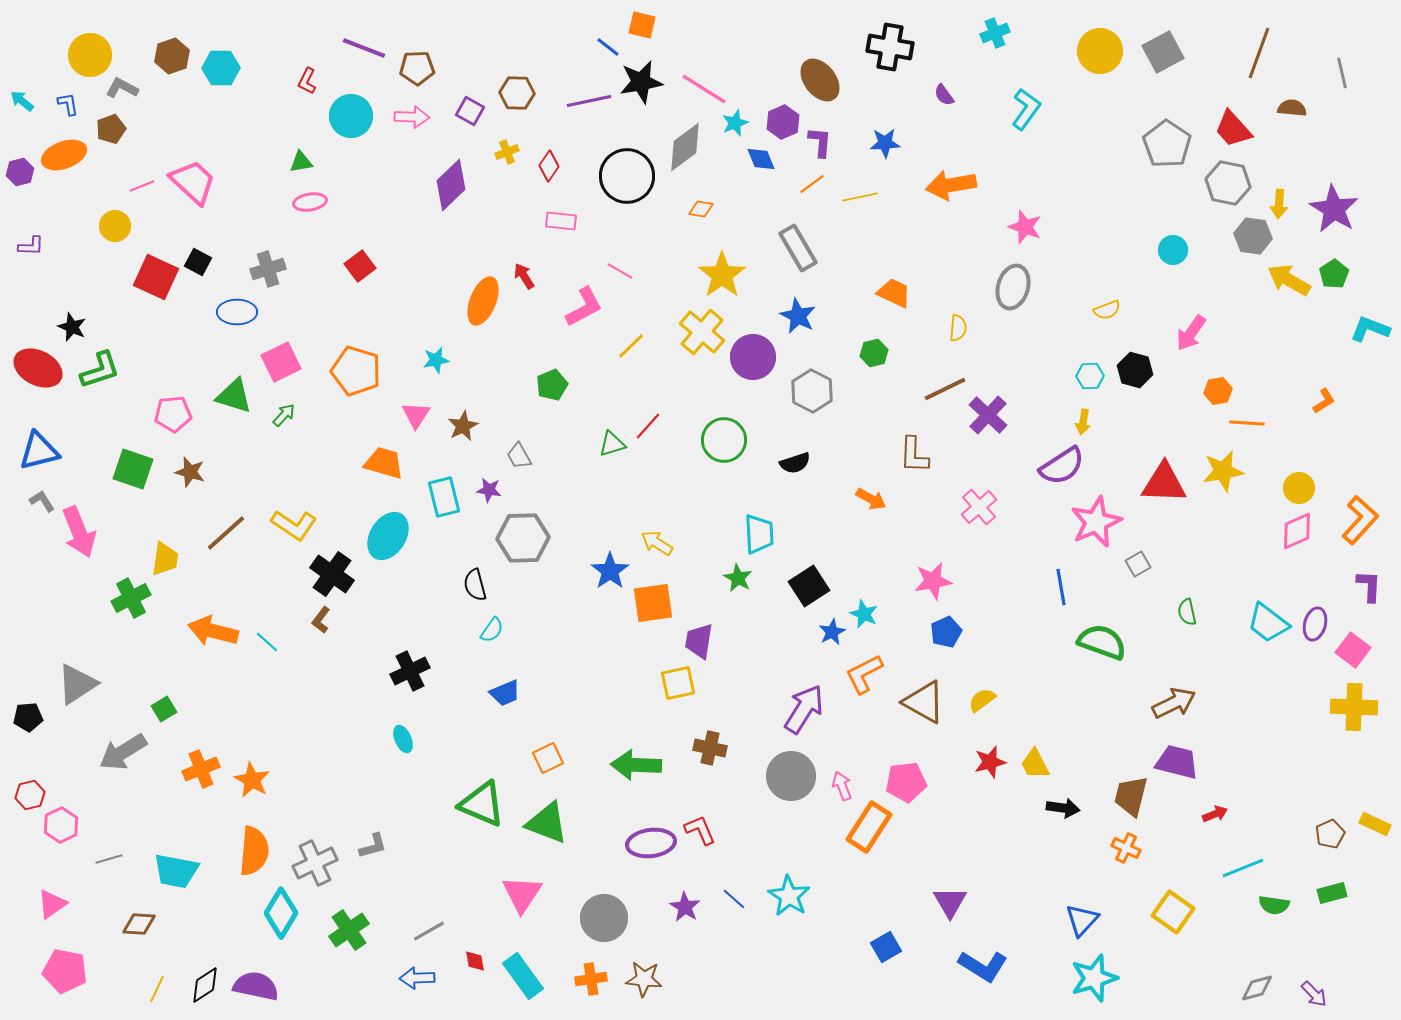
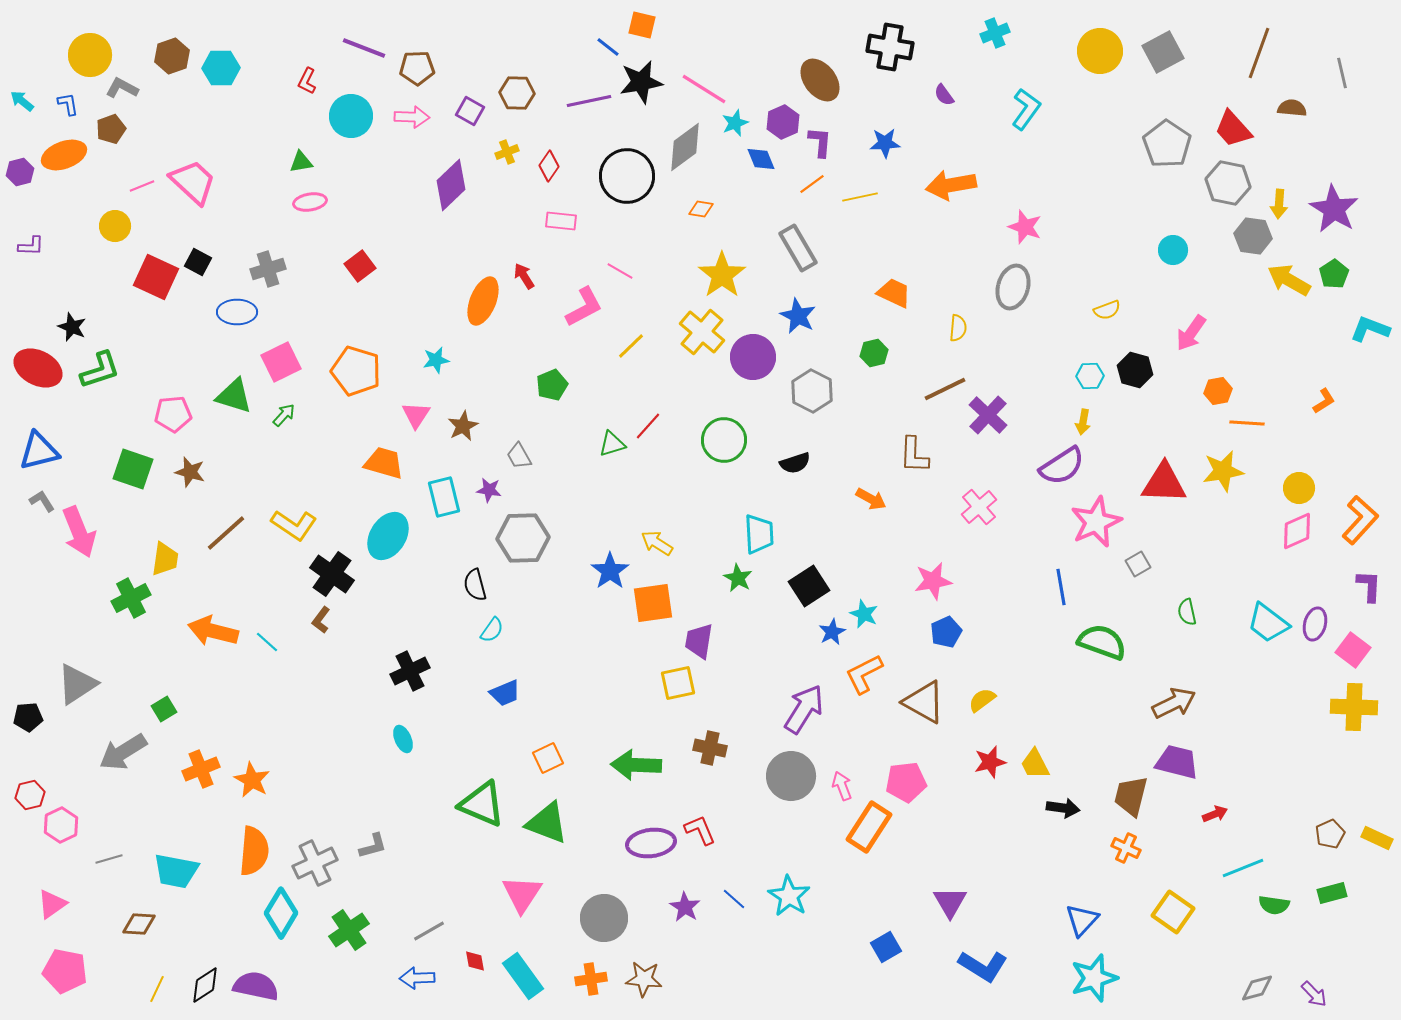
yellow rectangle at (1375, 824): moved 2 px right, 14 px down
